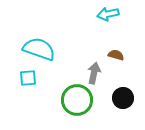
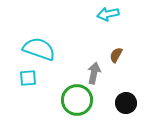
brown semicircle: rotated 77 degrees counterclockwise
black circle: moved 3 px right, 5 px down
